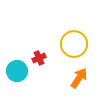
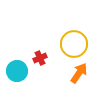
red cross: moved 1 px right
orange arrow: moved 5 px up
